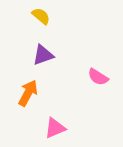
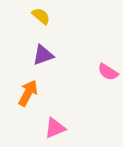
pink semicircle: moved 10 px right, 5 px up
